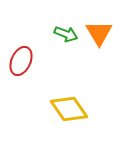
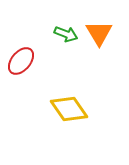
red ellipse: rotated 16 degrees clockwise
